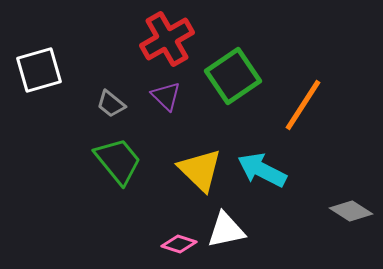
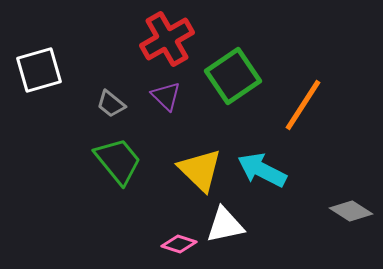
white triangle: moved 1 px left, 5 px up
